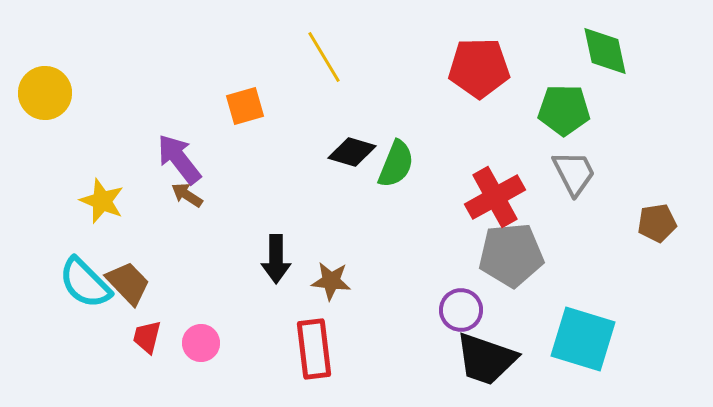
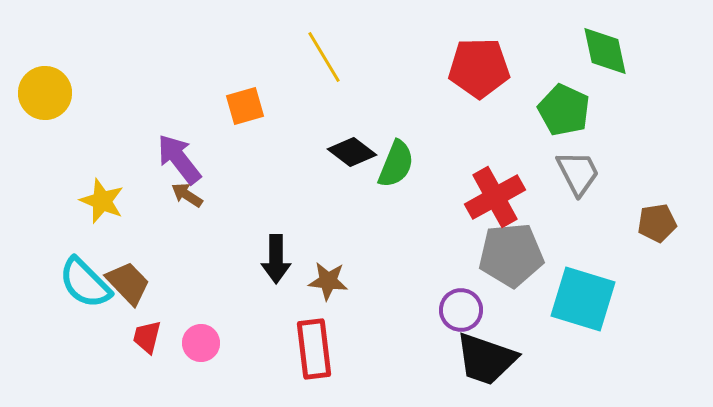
green pentagon: rotated 24 degrees clockwise
black diamond: rotated 21 degrees clockwise
gray trapezoid: moved 4 px right
brown star: moved 3 px left
cyan square: moved 40 px up
